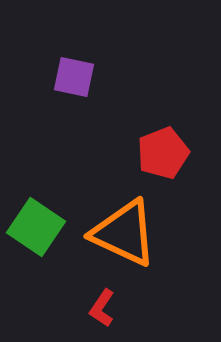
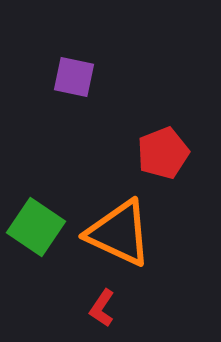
orange triangle: moved 5 px left
